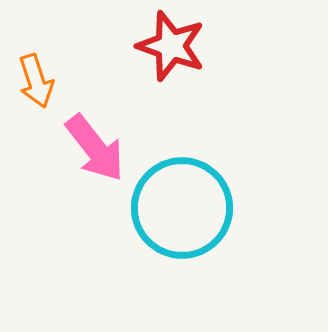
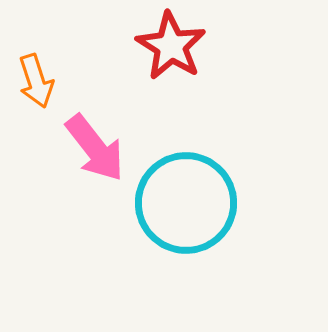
red star: rotated 12 degrees clockwise
cyan circle: moved 4 px right, 5 px up
